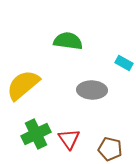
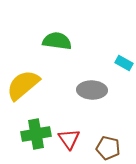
green semicircle: moved 11 px left
green cross: rotated 16 degrees clockwise
brown pentagon: moved 2 px left, 1 px up
